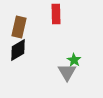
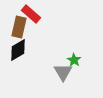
red rectangle: moved 25 px left; rotated 48 degrees counterclockwise
gray triangle: moved 4 px left
